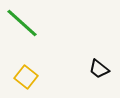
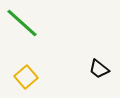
yellow square: rotated 10 degrees clockwise
